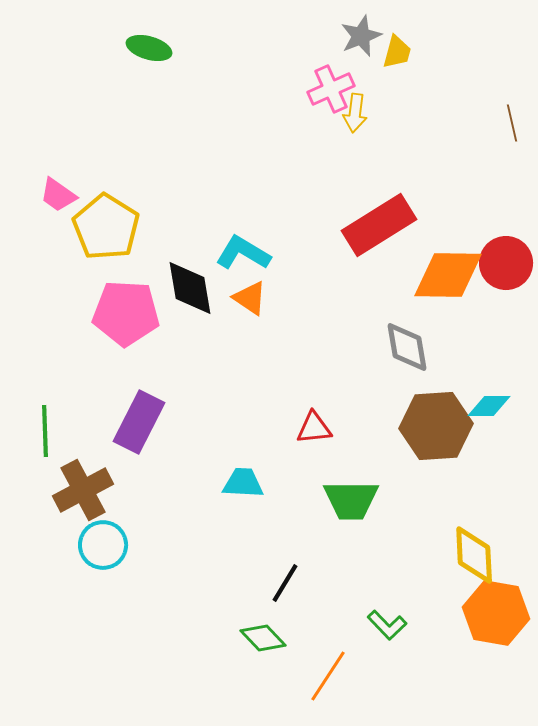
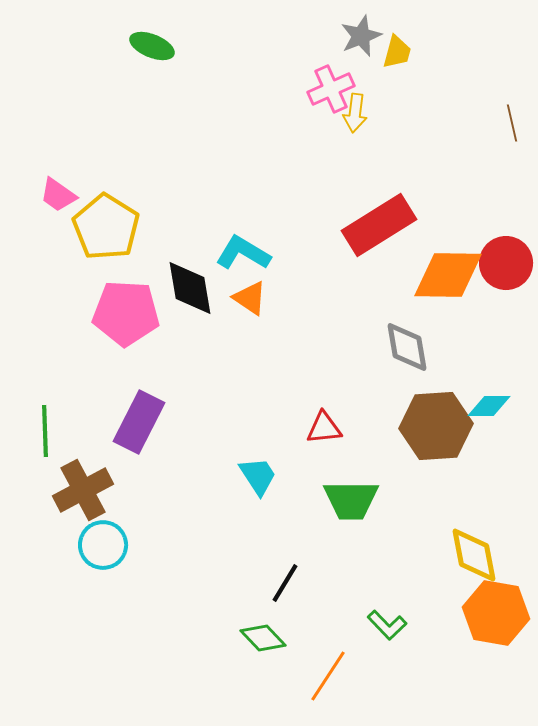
green ellipse: moved 3 px right, 2 px up; rotated 6 degrees clockwise
red triangle: moved 10 px right
cyan trapezoid: moved 15 px right, 7 px up; rotated 54 degrees clockwise
yellow diamond: rotated 8 degrees counterclockwise
